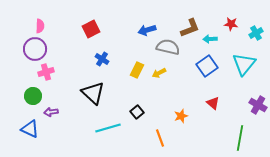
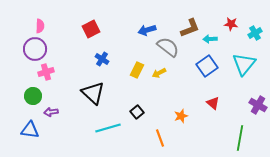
cyan cross: moved 1 px left
gray semicircle: rotated 25 degrees clockwise
blue triangle: moved 1 px down; rotated 18 degrees counterclockwise
